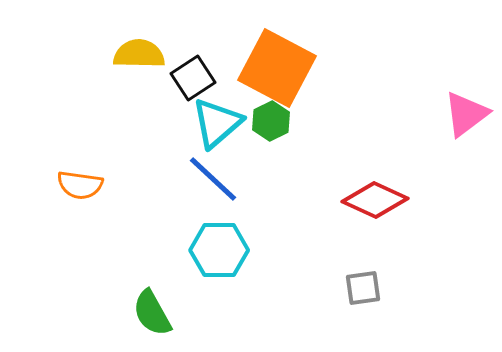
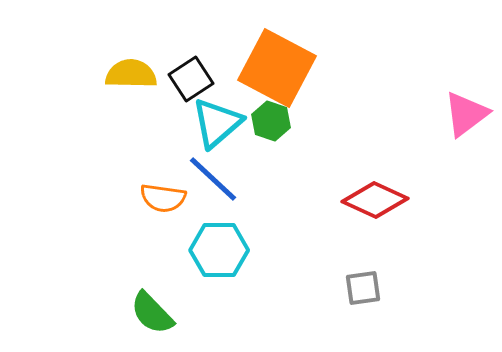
yellow semicircle: moved 8 px left, 20 px down
black square: moved 2 px left, 1 px down
green hexagon: rotated 15 degrees counterclockwise
orange semicircle: moved 83 px right, 13 px down
green semicircle: rotated 15 degrees counterclockwise
